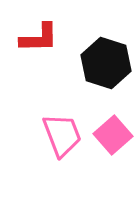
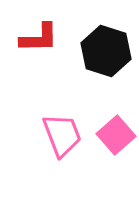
black hexagon: moved 12 px up
pink square: moved 3 px right
